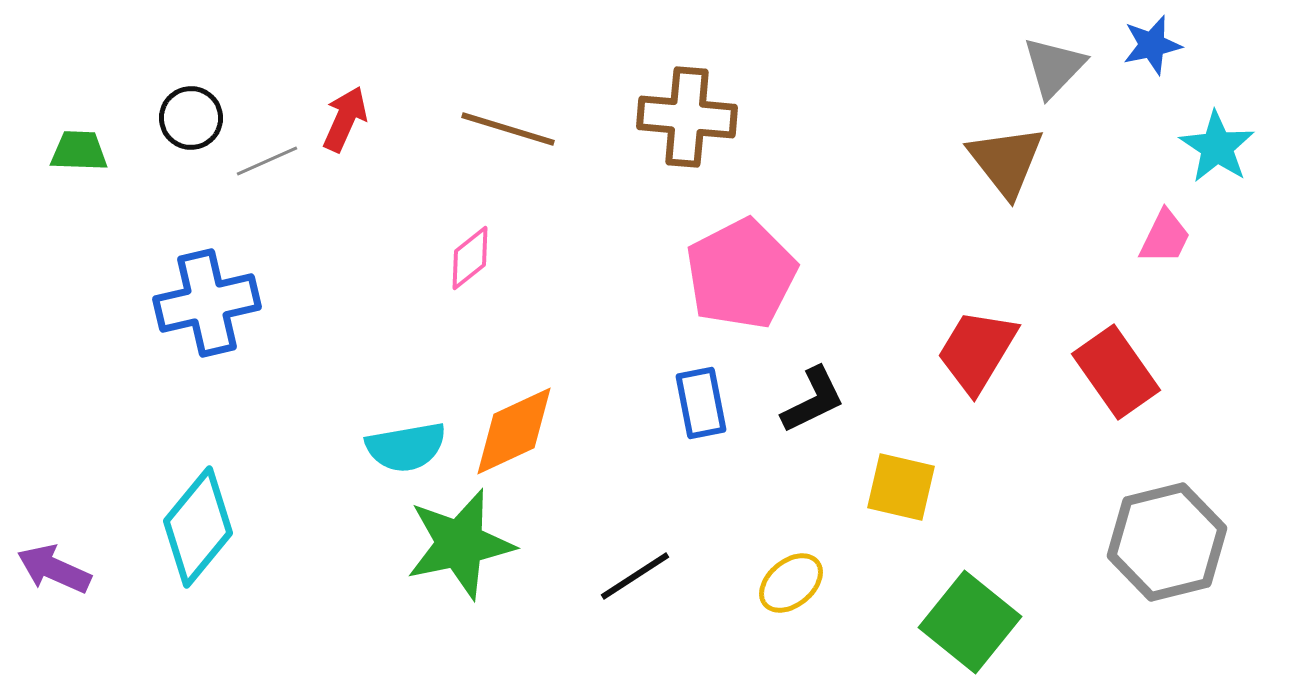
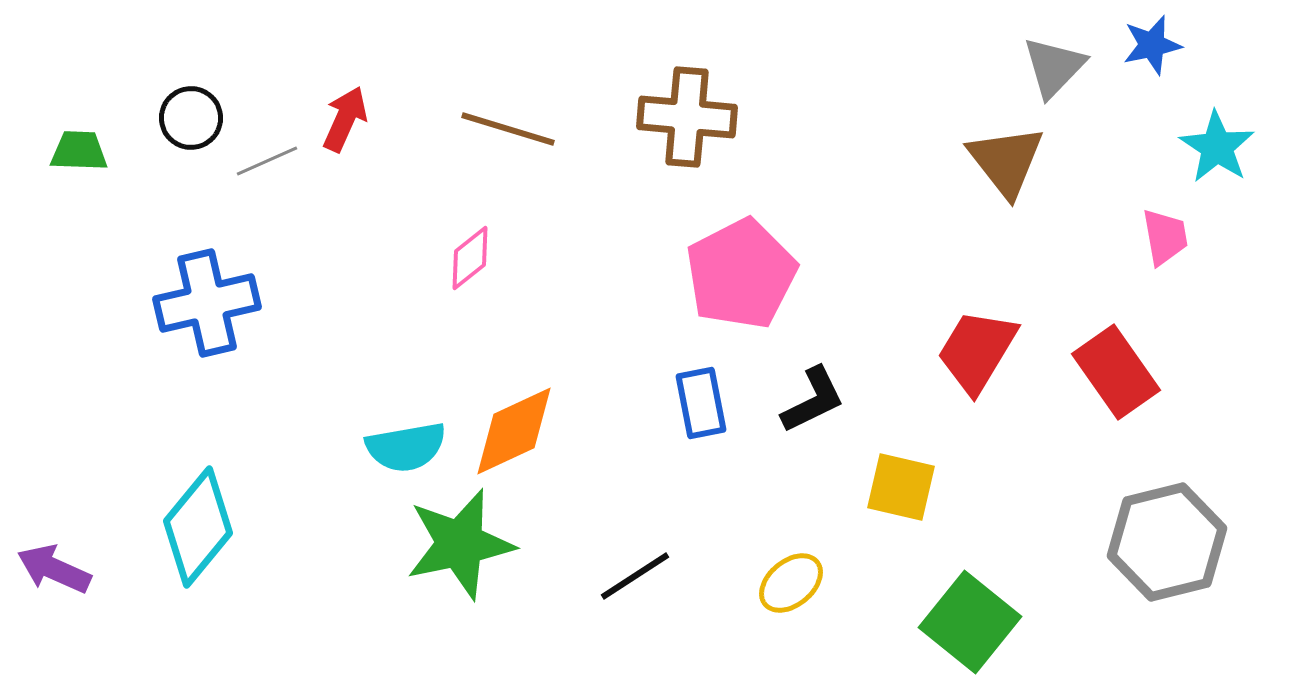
pink trapezoid: rotated 36 degrees counterclockwise
